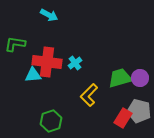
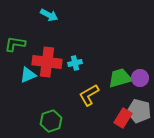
cyan cross: rotated 24 degrees clockwise
cyan triangle: moved 5 px left; rotated 18 degrees counterclockwise
yellow L-shape: rotated 15 degrees clockwise
